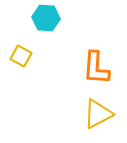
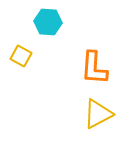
cyan hexagon: moved 2 px right, 4 px down
orange L-shape: moved 2 px left
